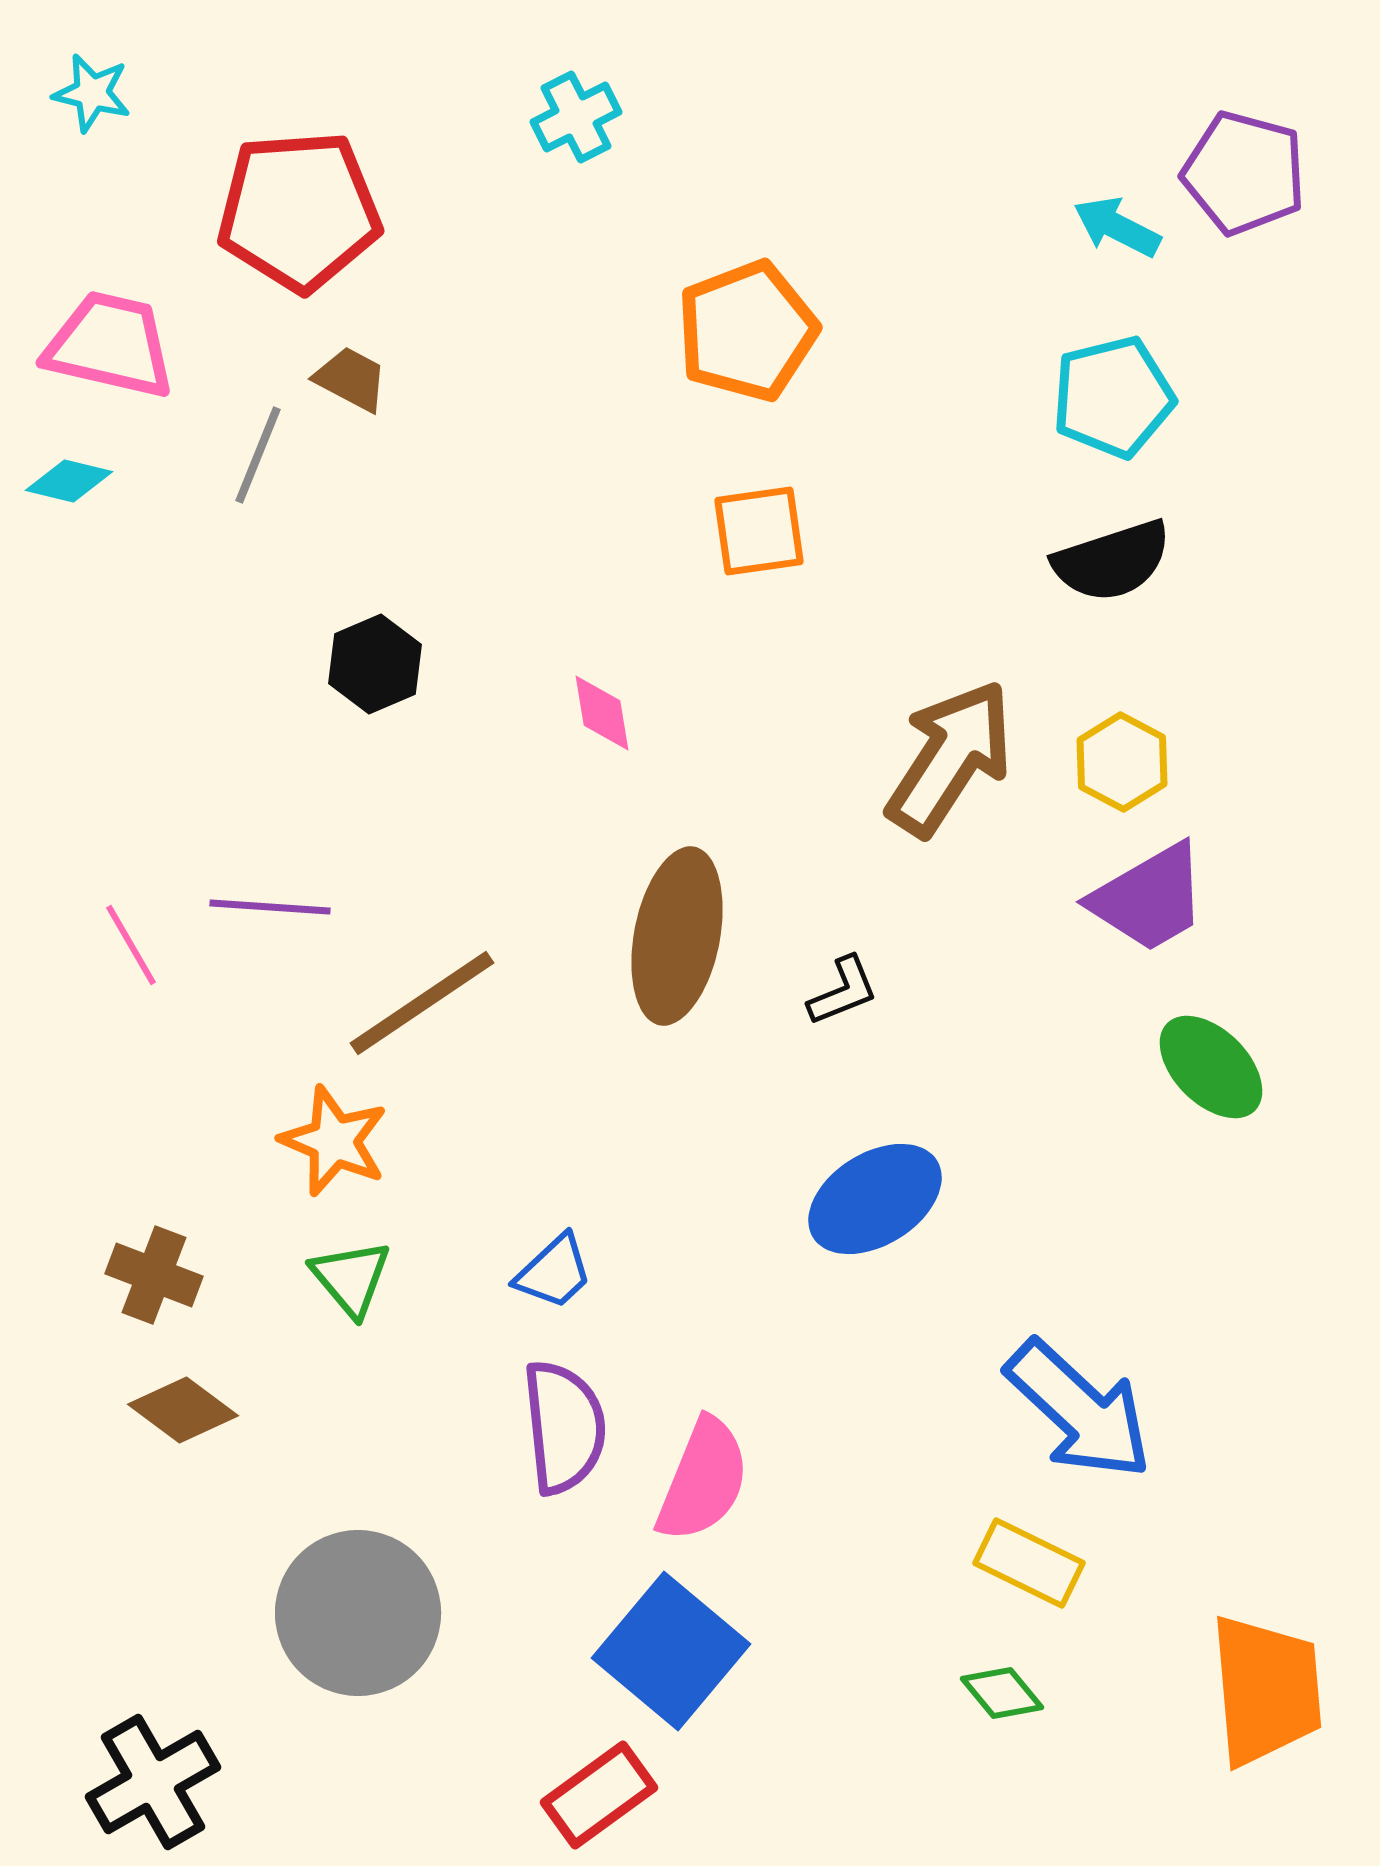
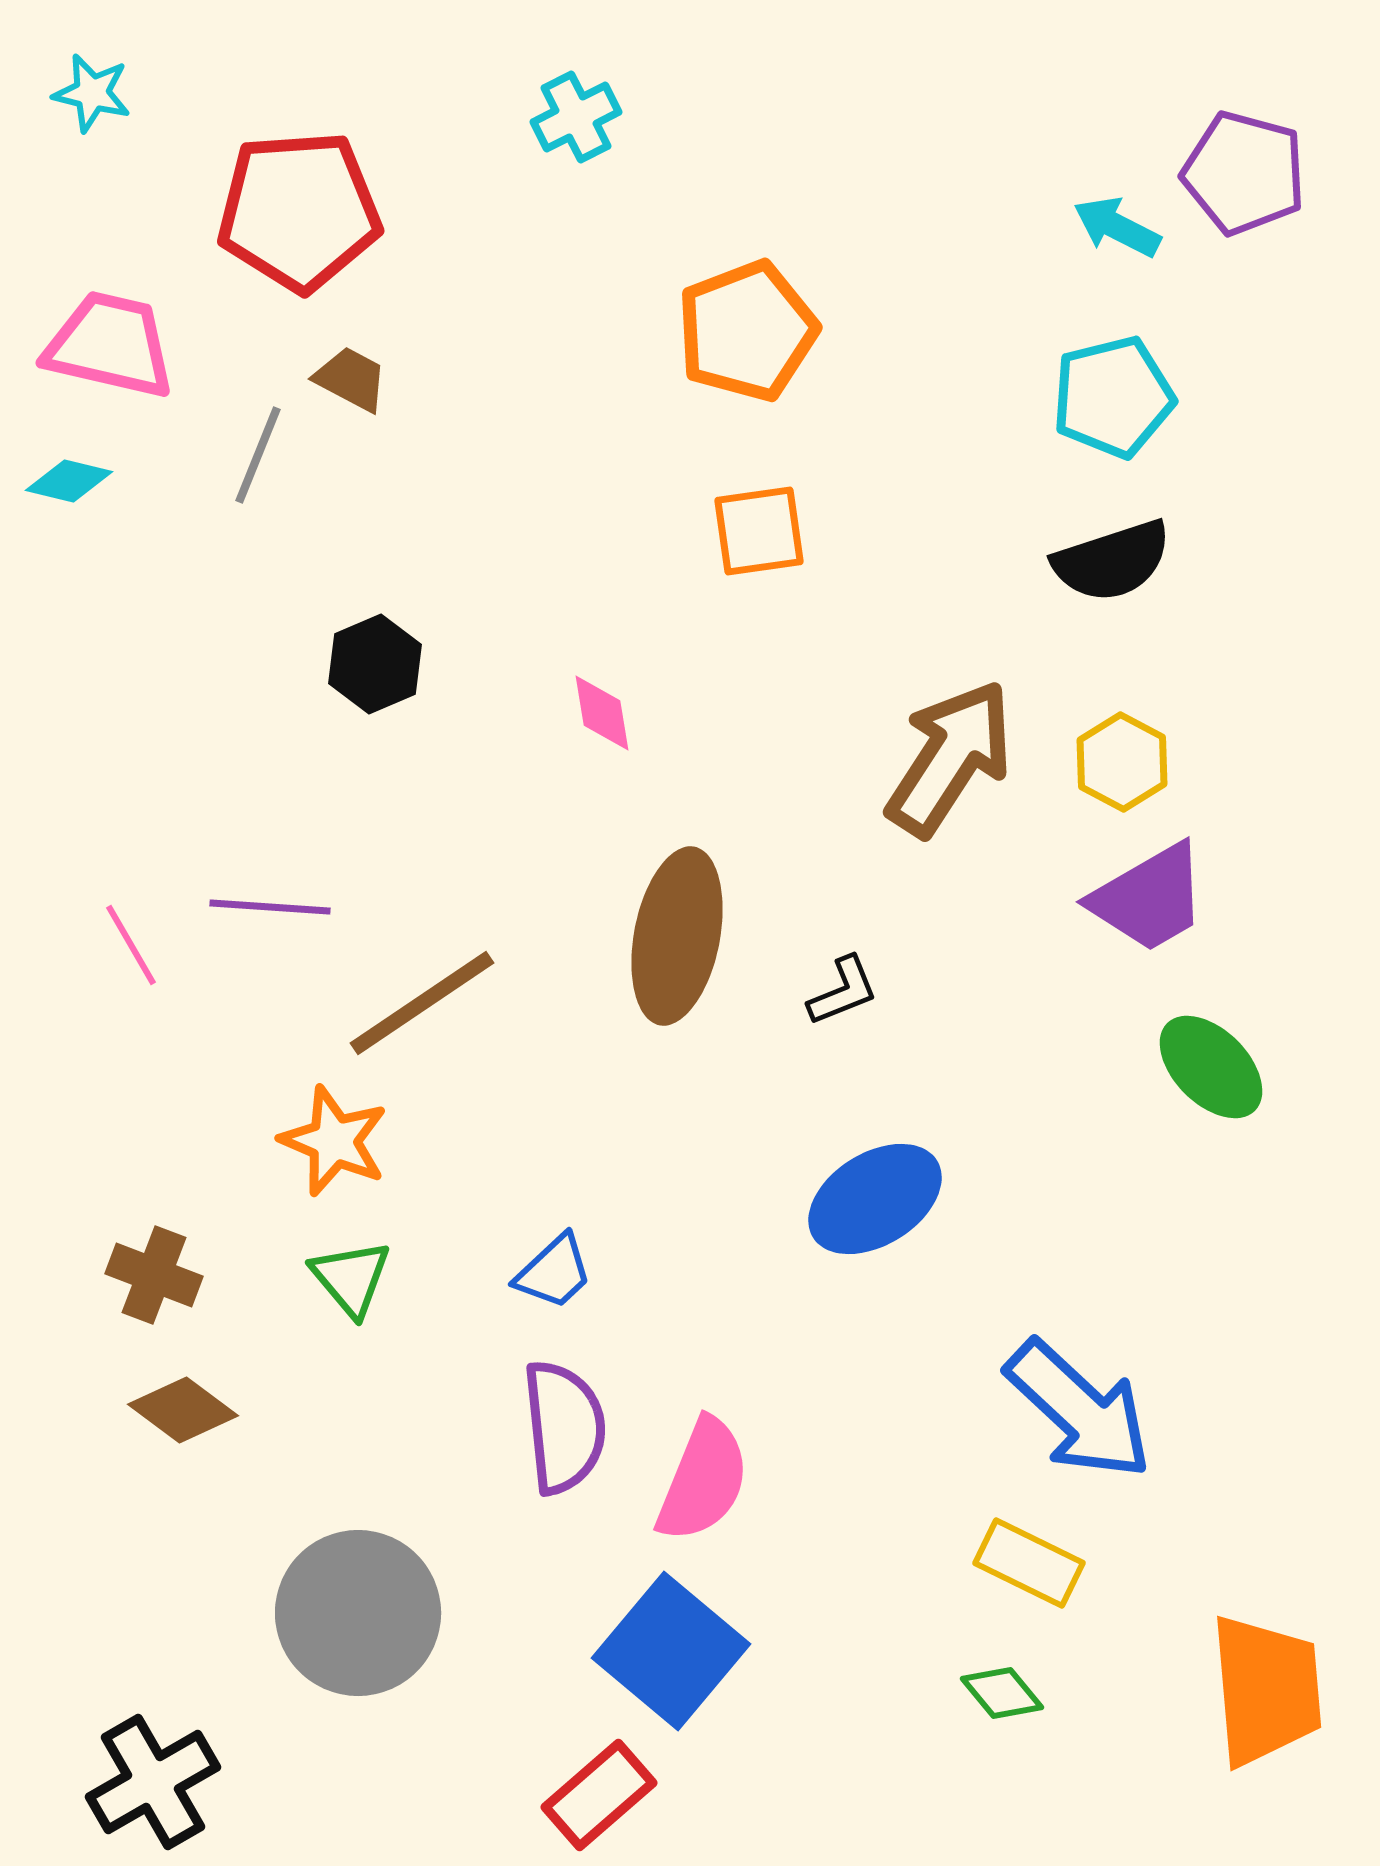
red rectangle: rotated 5 degrees counterclockwise
